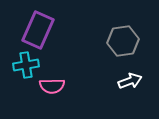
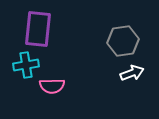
purple rectangle: moved 1 px up; rotated 18 degrees counterclockwise
white arrow: moved 2 px right, 8 px up
